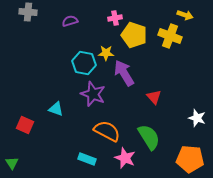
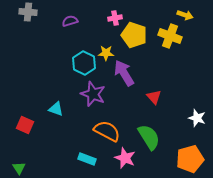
cyan hexagon: rotated 15 degrees clockwise
orange pentagon: rotated 20 degrees counterclockwise
green triangle: moved 7 px right, 5 px down
